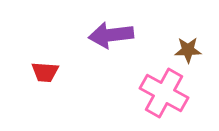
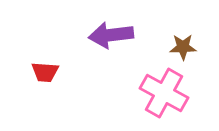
brown star: moved 5 px left, 3 px up
